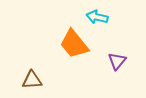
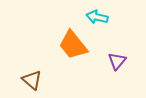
orange trapezoid: moved 1 px left, 1 px down
brown triangle: rotated 45 degrees clockwise
